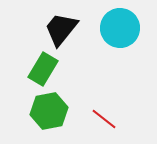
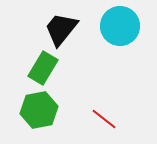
cyan circle: moved 2 px up
green rectangle: moved 1 px up
green hexagon: moved 10 px left, 1 px up
